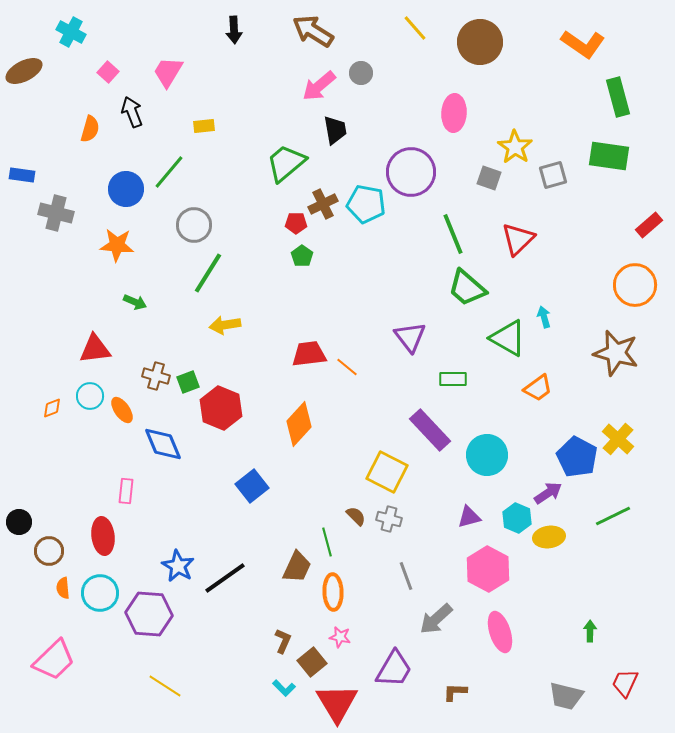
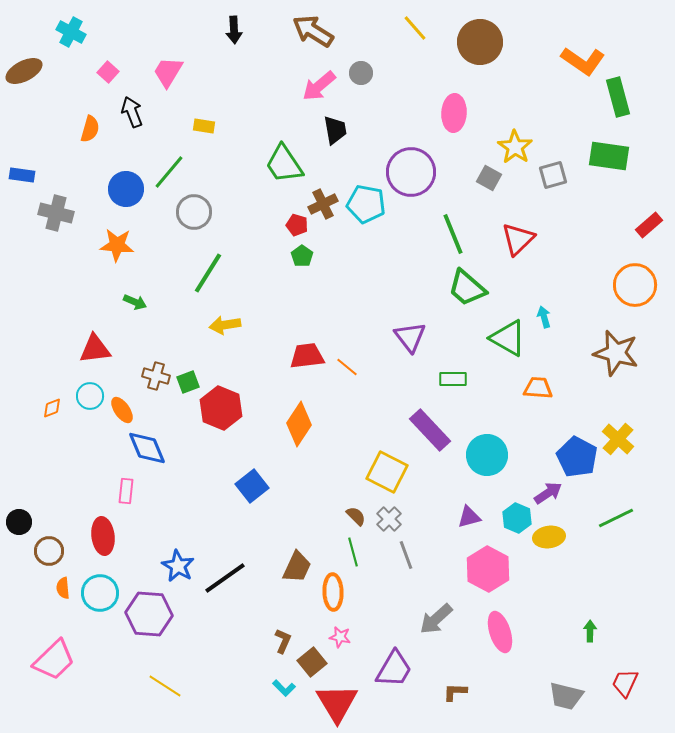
orange L-shape at (583, 44): moved 17 px down
yellow rectangle at (204, 126): rotated 15 degrees clockwise
green trapezoid at (286, 163): moved 2 px left, 1 px down; rotated 84 degrees counterclockwise
gray square at (489, 178): rotated 10 degrees clockwise
red pentagon at (296, 223): moved 1 px right, 2 px down; rotated 15 degrees clockwise
gray circle at (194, 225): moved 13 px up
red trapezoid at (309, 354): moved 2 px left, 2 px down
orange trapezoid at (538, 388): rotated 140 degrees counterclockwise
orange diamond at (299, 424): rotated 9 degrees counterclockwise
blue diamond at (163, 444): moved 16 px left, 4 px down
green line at (613, 516): moved 3 px right, 2 px down
gray cross at (389, 519): rotated 30 degrees clockwise
green line at (327, 542): moved 26 px right, 10 px down
gray line at (406, 576): moved 21 px up
